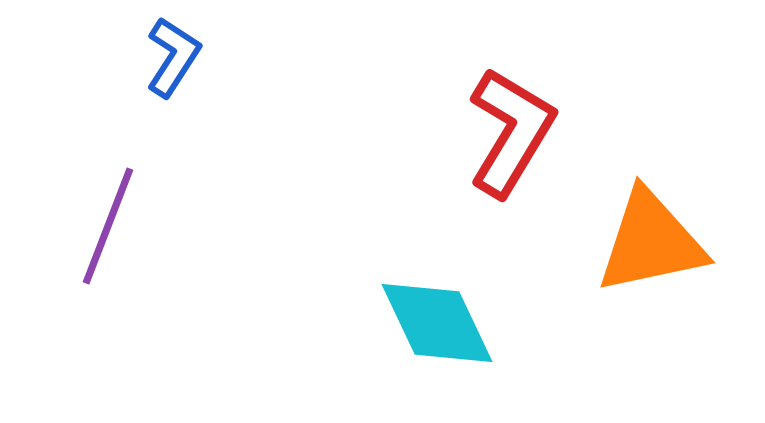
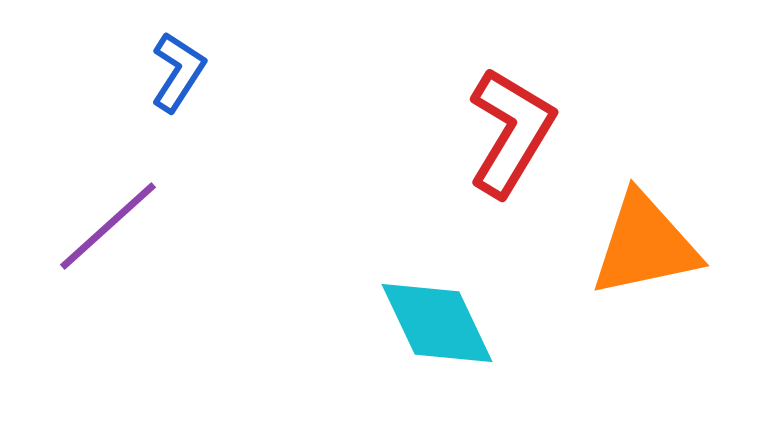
blue L-shape: moved 5 px right, 15 px down
purple line: rotated 27 degrees clockwise
orange triangle: moved 6 px left, 3 px down
